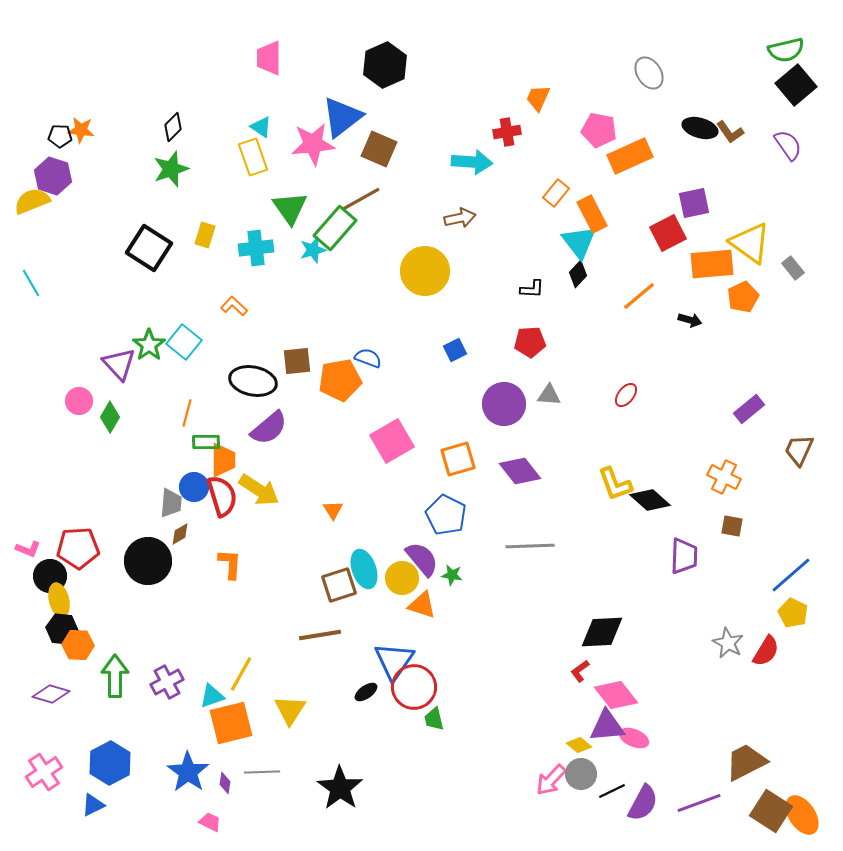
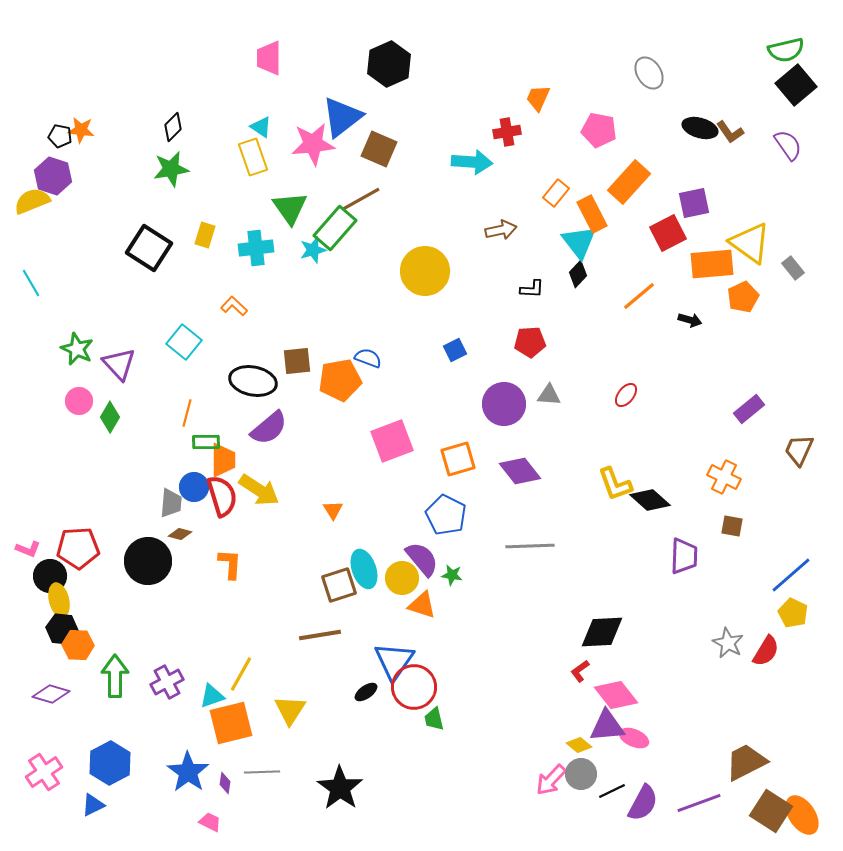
black hexagon at (385, 65): moved 4 px right, 1 px up
black pentagon at (60, 136): rotated 10 degrees clockwise
orange rectangle at (630, 156): moved 1 px left, 26 px down; rotated 24 degrees counterclockwise
green star at (171, 169): rotated 9 degrees clockwise
brown arrow at (460, 218): moved 41 px right, 12 px down
green star at (149, 345): moved 72 px left, 4 px down; rotated 12 degrees counterclockwise
pink square at (392, 441): rotated 9 degrees clockwise
brown diamond at (180, 534): rotated 45 degrees clockwise
